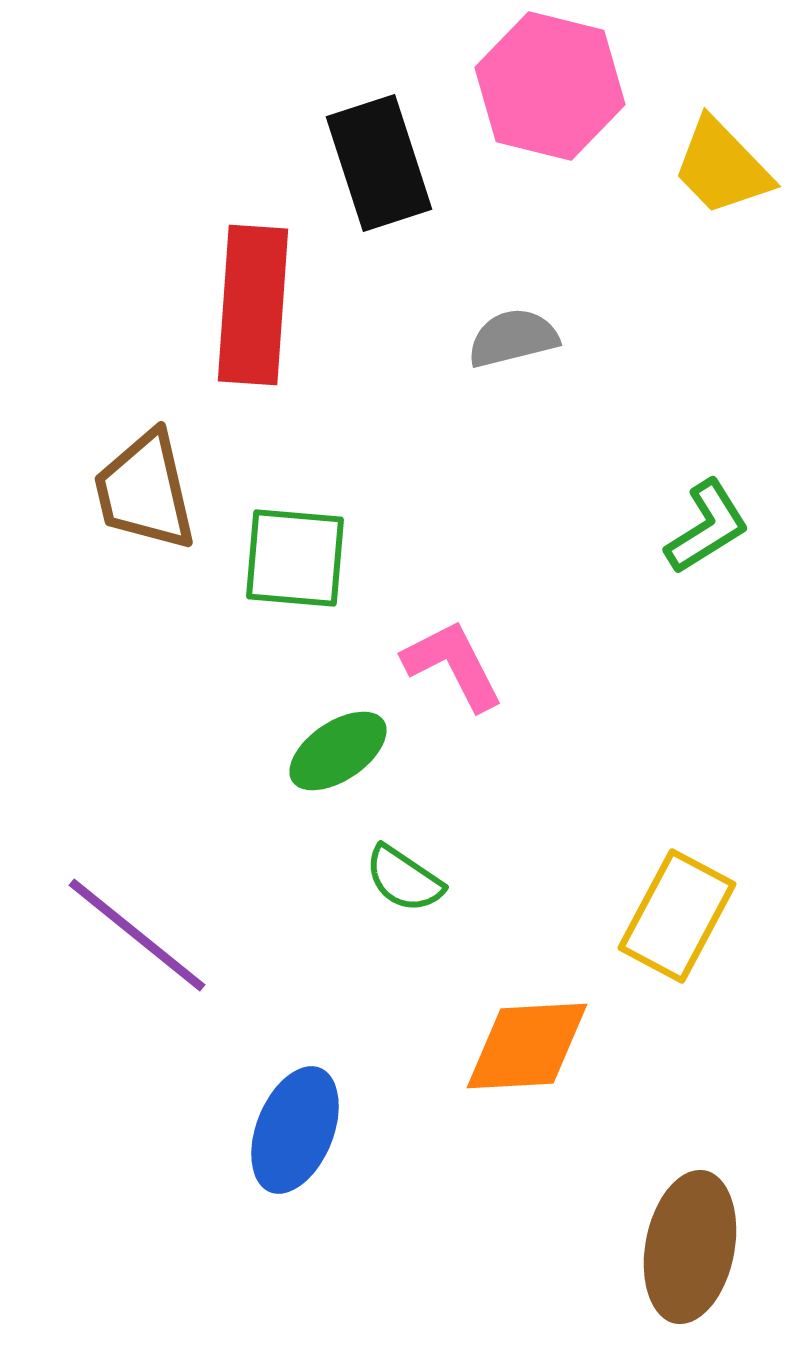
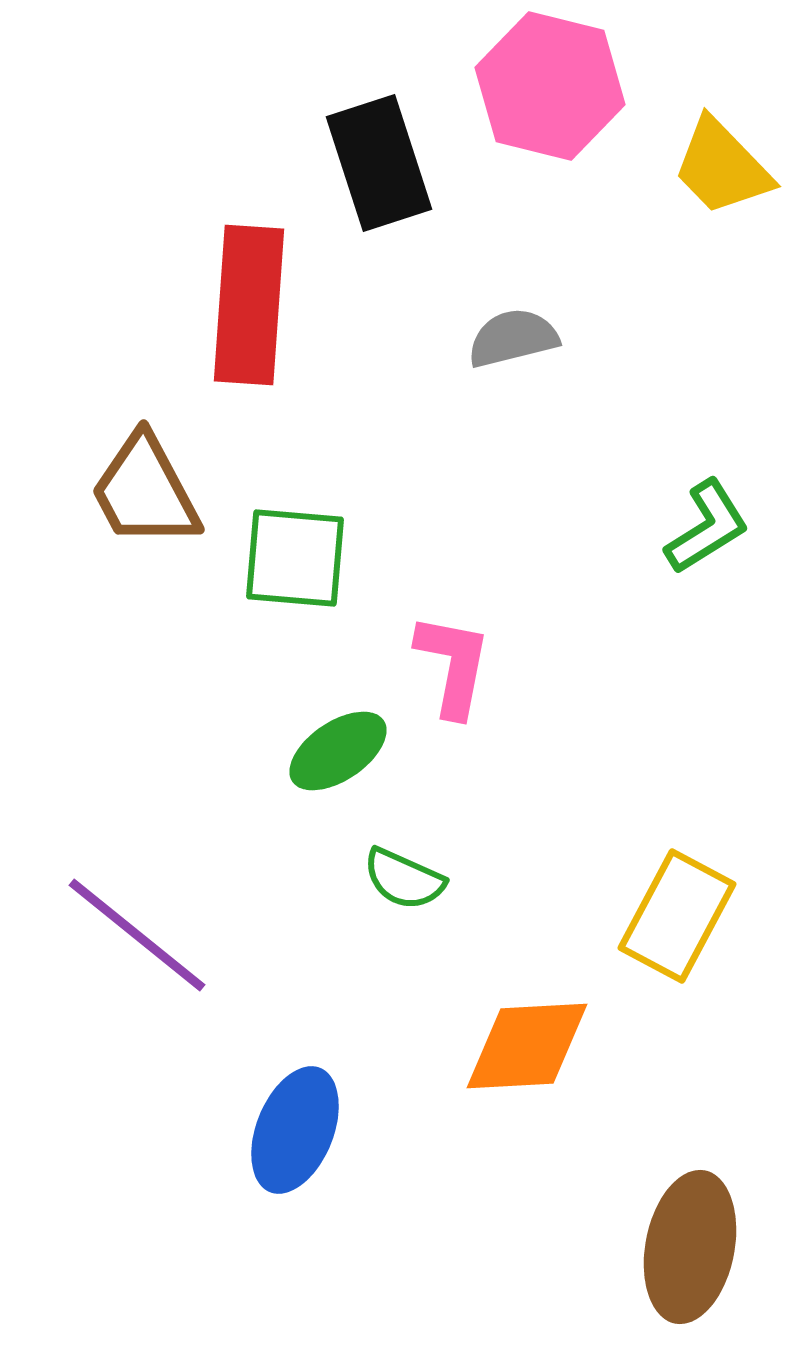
red rectangle: moved 4 px left
brown trapezoid: rotated 15 degrees counterclockwise
pink L-shape: rotated 38 degrees clockwise
green semicircle: rotated 10 degrees counterclockwise
